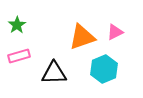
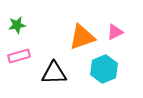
green star: rotated 24 degrees clockwise
